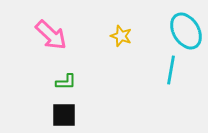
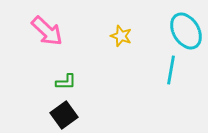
pink arrow: moved 4 px left, 4 px up
black square: rotated 36 degrees counterclockwise
